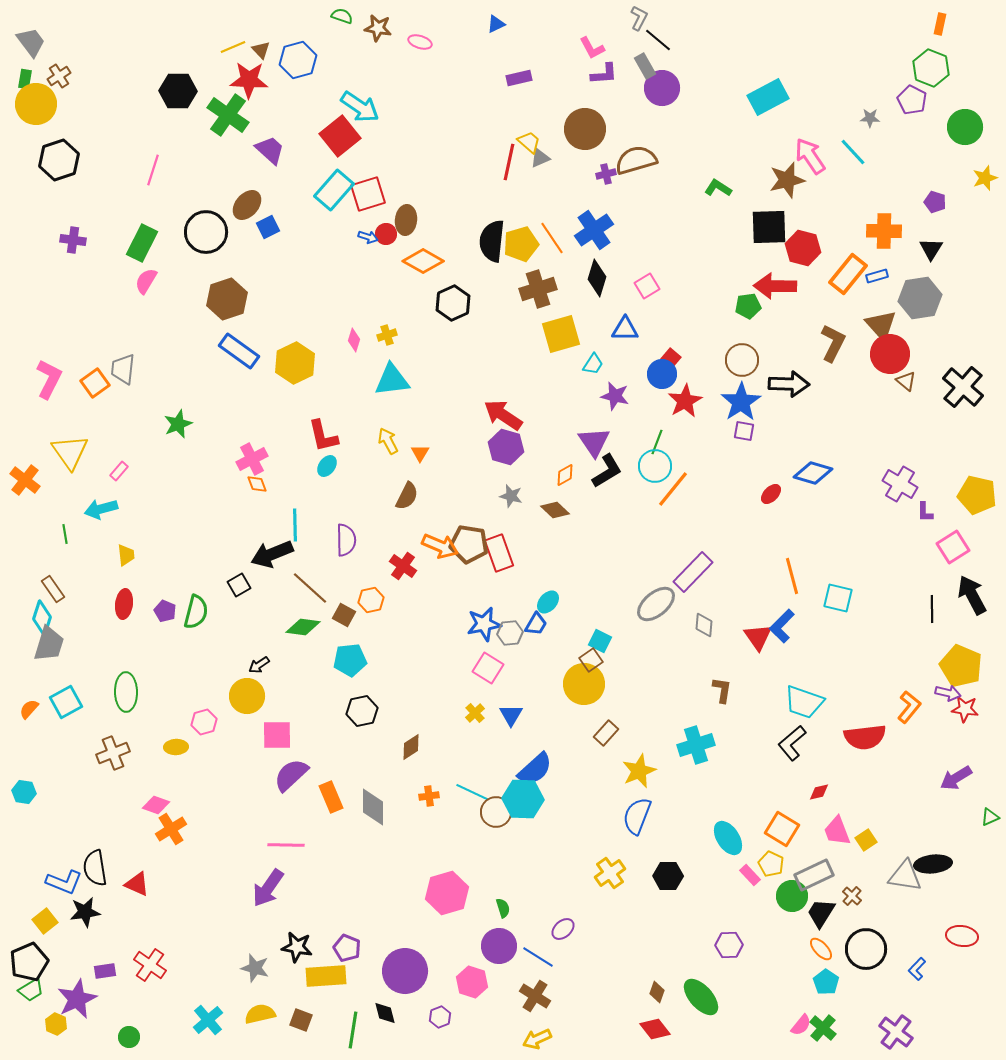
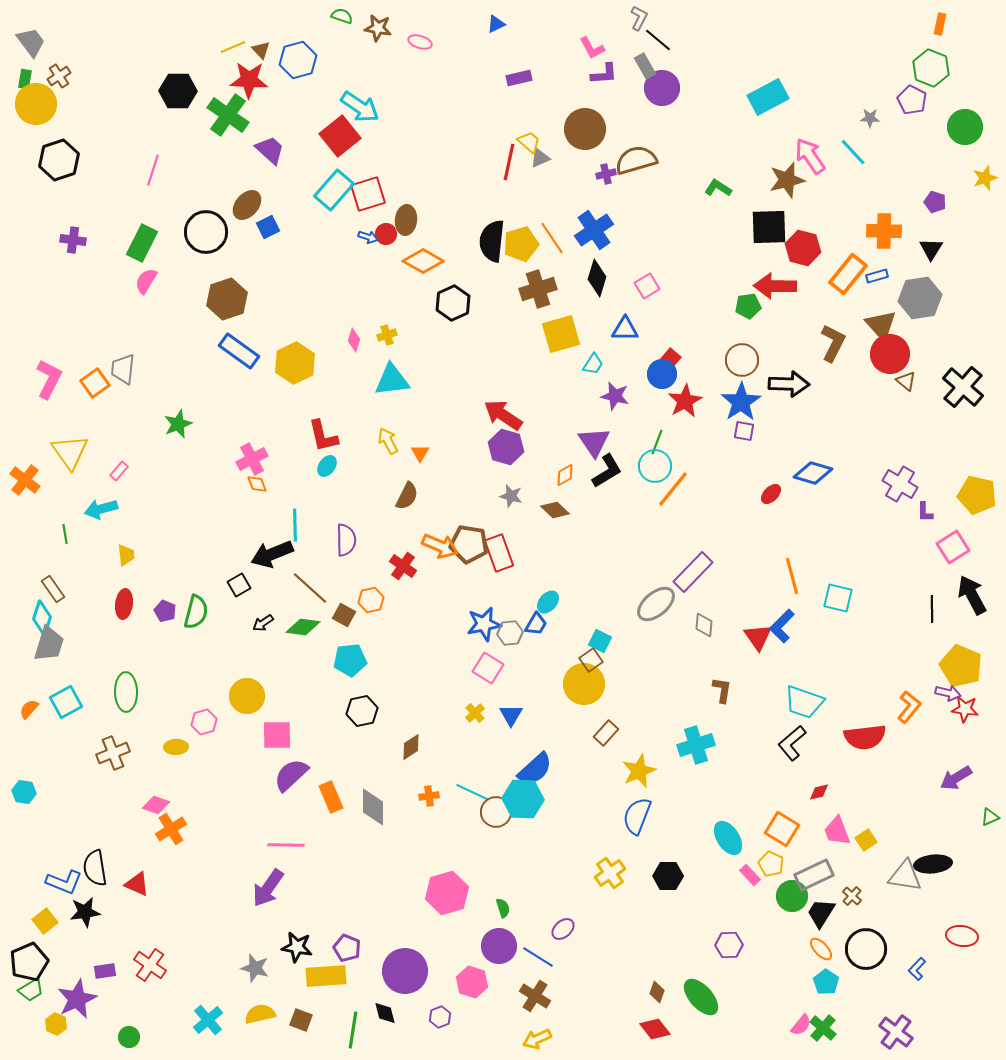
black arrow at (259, 665): moved 4 px right, 42 px up
